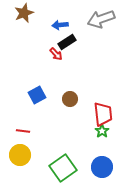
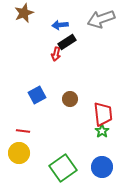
red arrow: rotated 56 degrees clockwise
yellow circle: moved 1 px left, 2 px up
